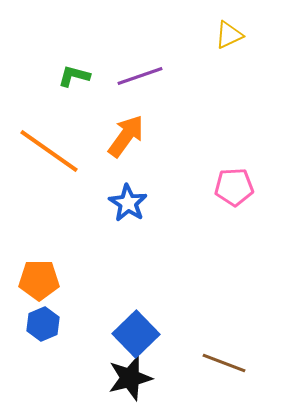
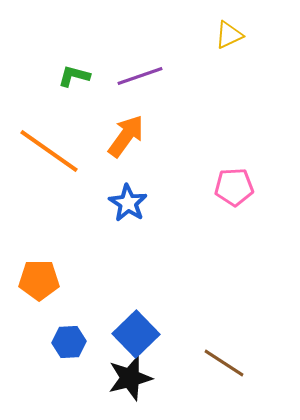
blue hexagon: moved 26 px right, 18 px down; rotated 20 degrees clockwise
brown line: rotated 12 degrees clockwise
